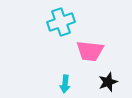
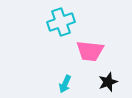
cyan arrow: rotated 18 degrees clockwise
